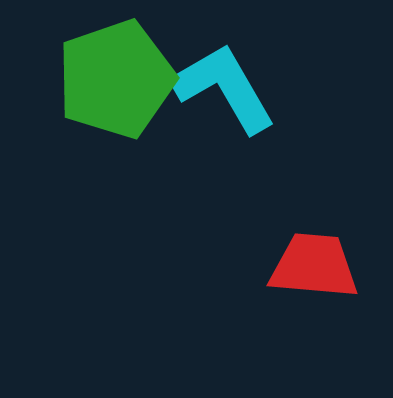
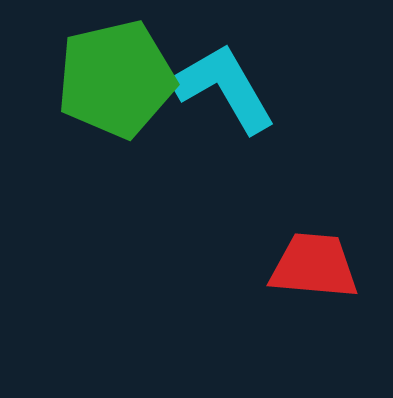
green pentagon: rotated 6 degrees clockwise
